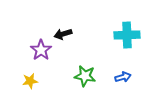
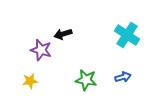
cyan cross: rotated 35 degrees clockwise
purple star: rotated 20 degrees counterclockwise
green star: moved 1 px right, 4 px down
